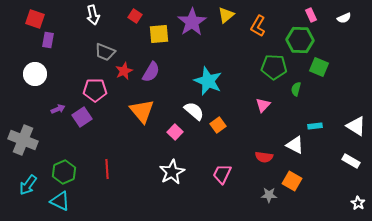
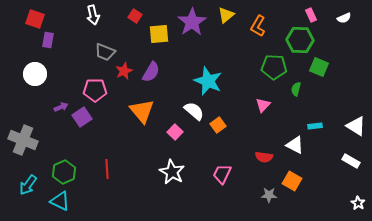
purple arrow at (58, 109): moved 3 px right, 2 px up
white star at (172, 172): rotated 15 degrees counterclockwise
